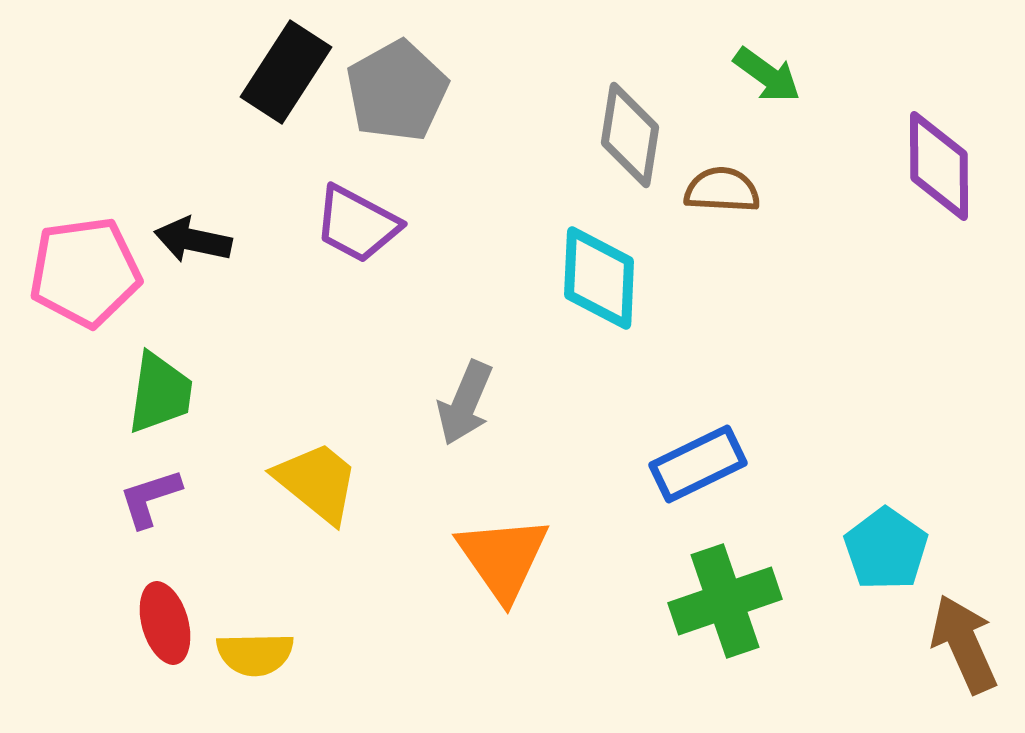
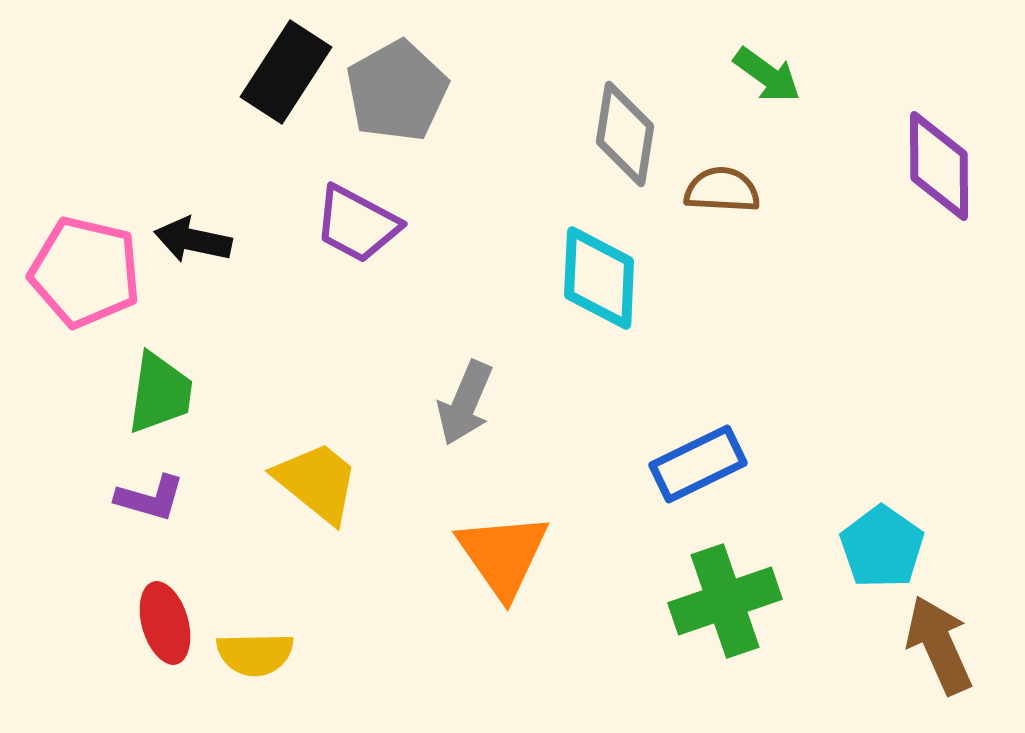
gray diamond: moved 5 px left, 1 px up
pink pentagon: rotated 21 degrees clockwise
purple L-shape: rotated 146 degrees counterclockwise
cyan pentagon: moved 4 px left, 2 px up
orange triangle: moved 3 px up
brown arrow: moved 25 px left, 1 px down
